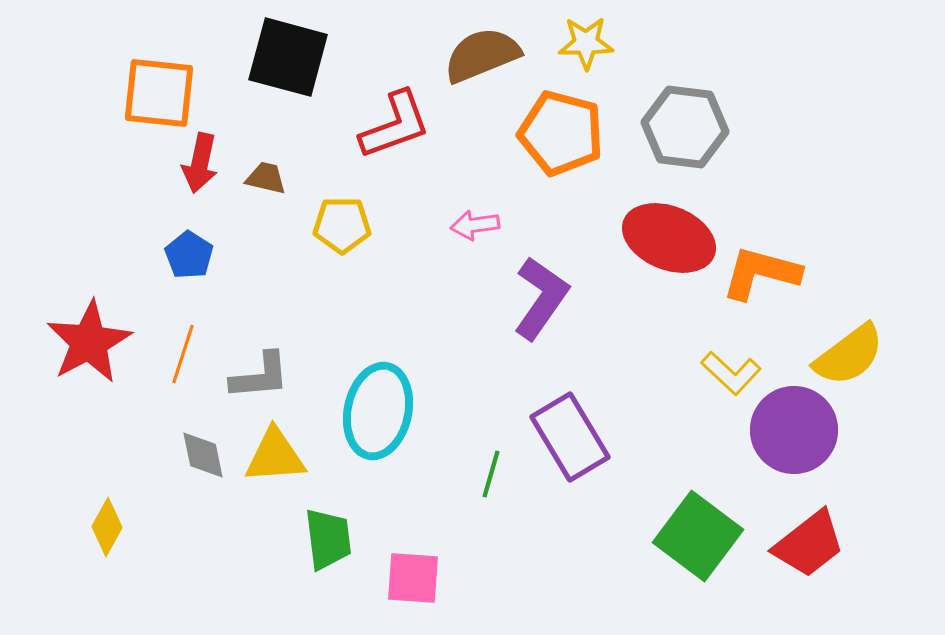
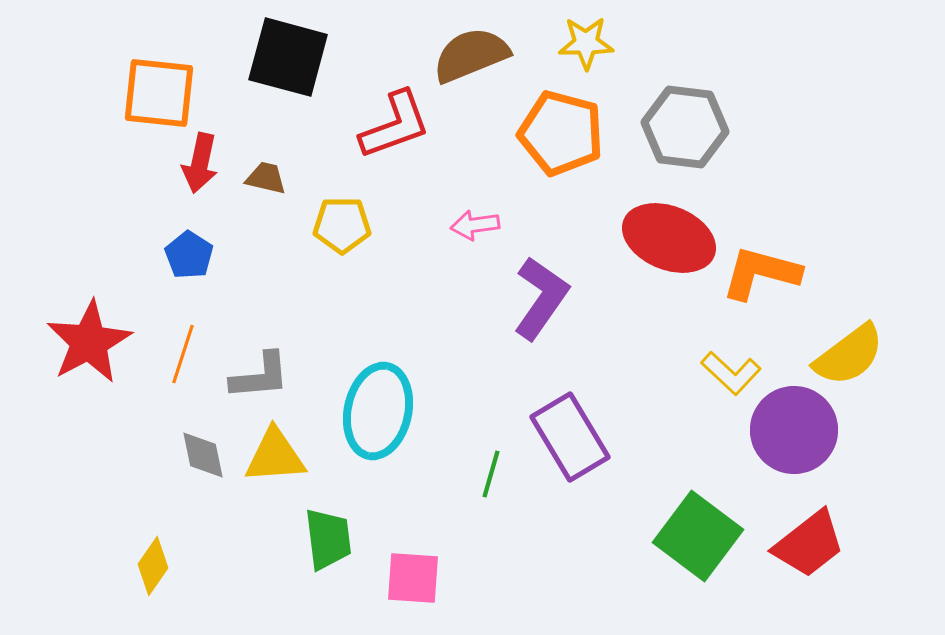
brown semicircle: moved 11 px left
yellow diamond: moved 46 px right, 39 px down; rotated 6 degrees clockwise
